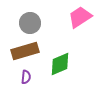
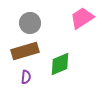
pink trapezoid: moved 2 px right, 1 px down
